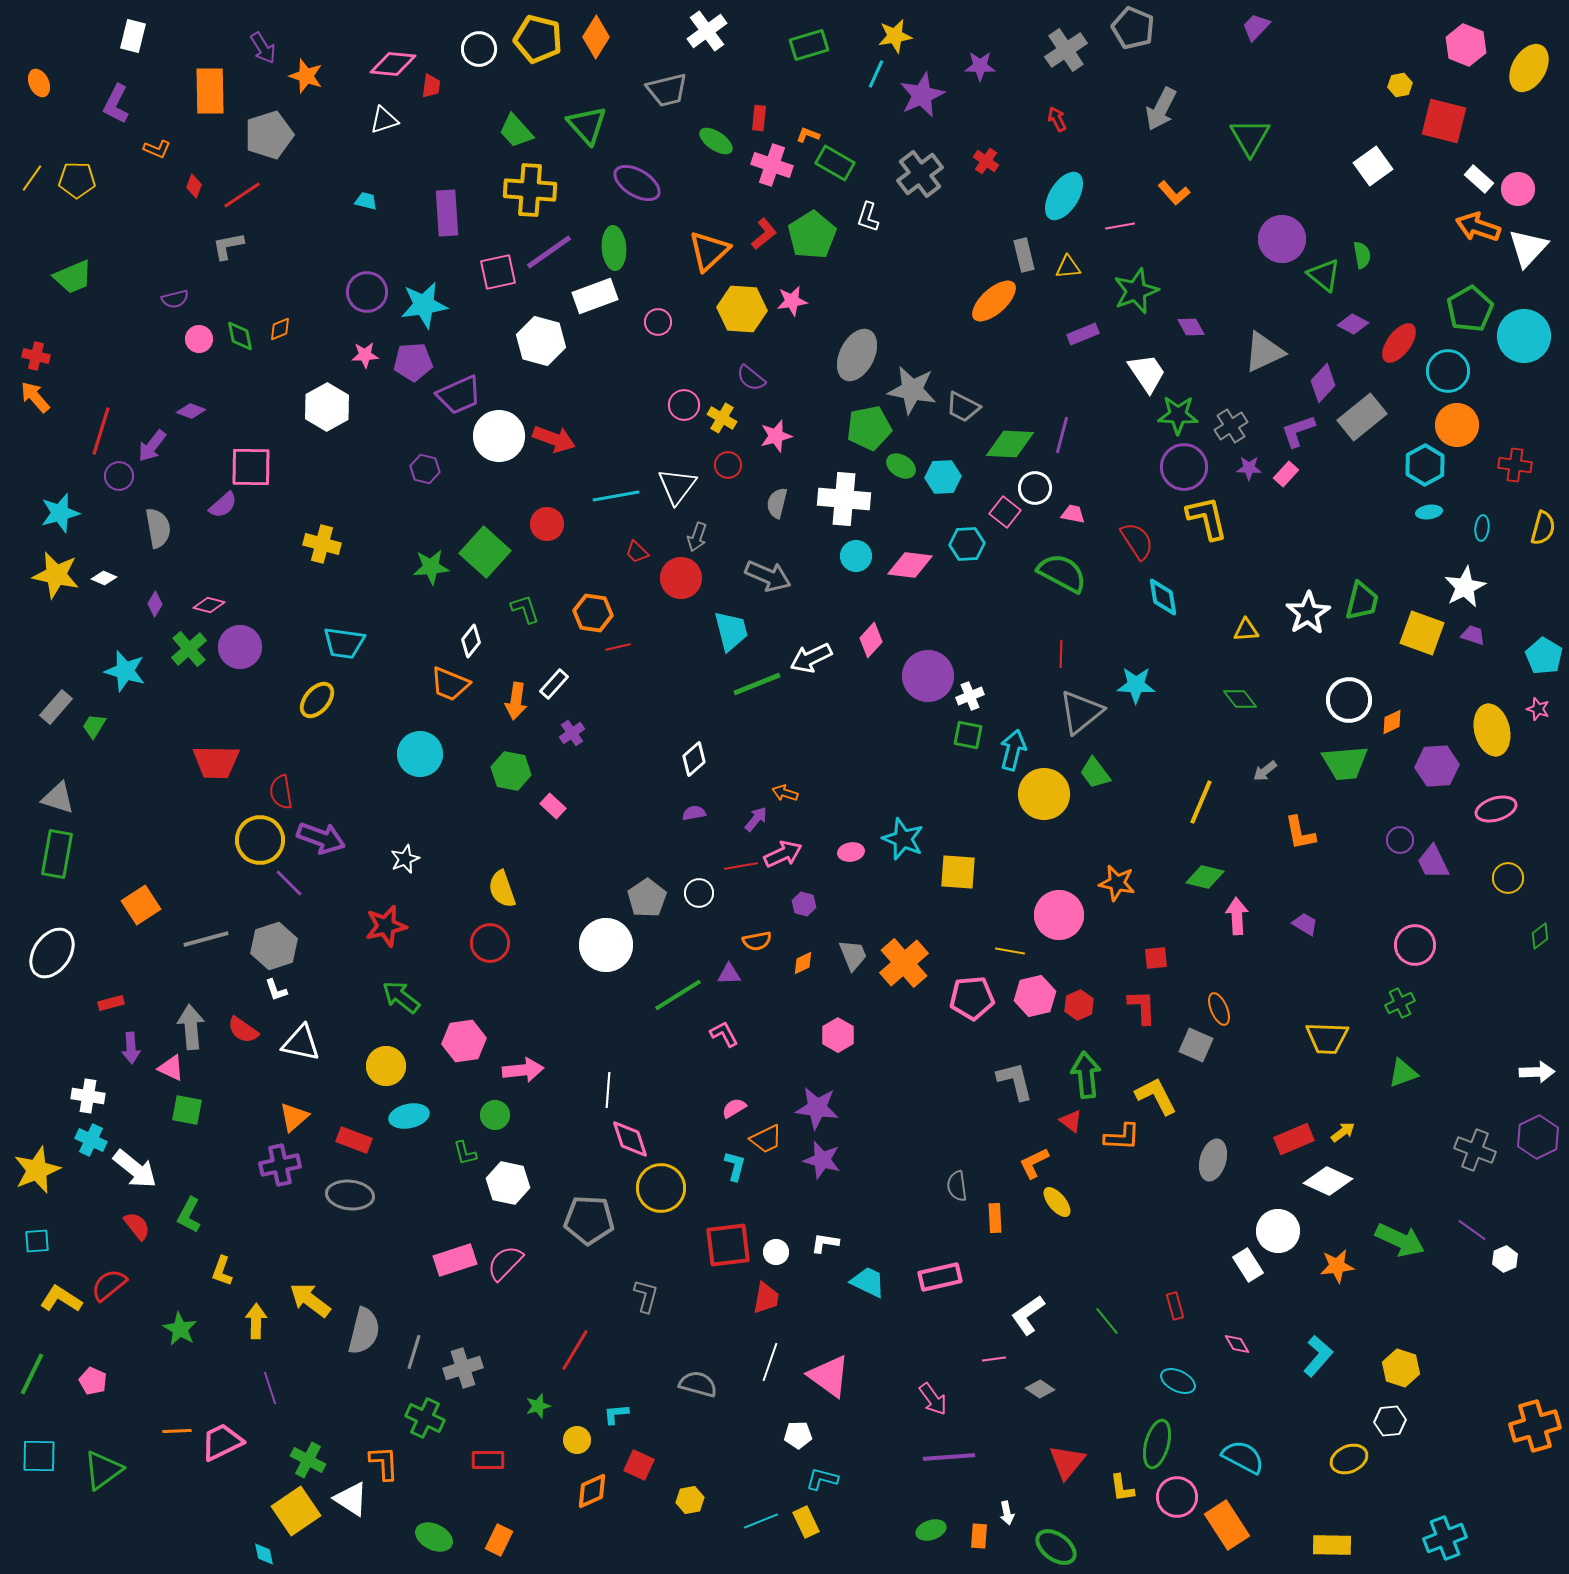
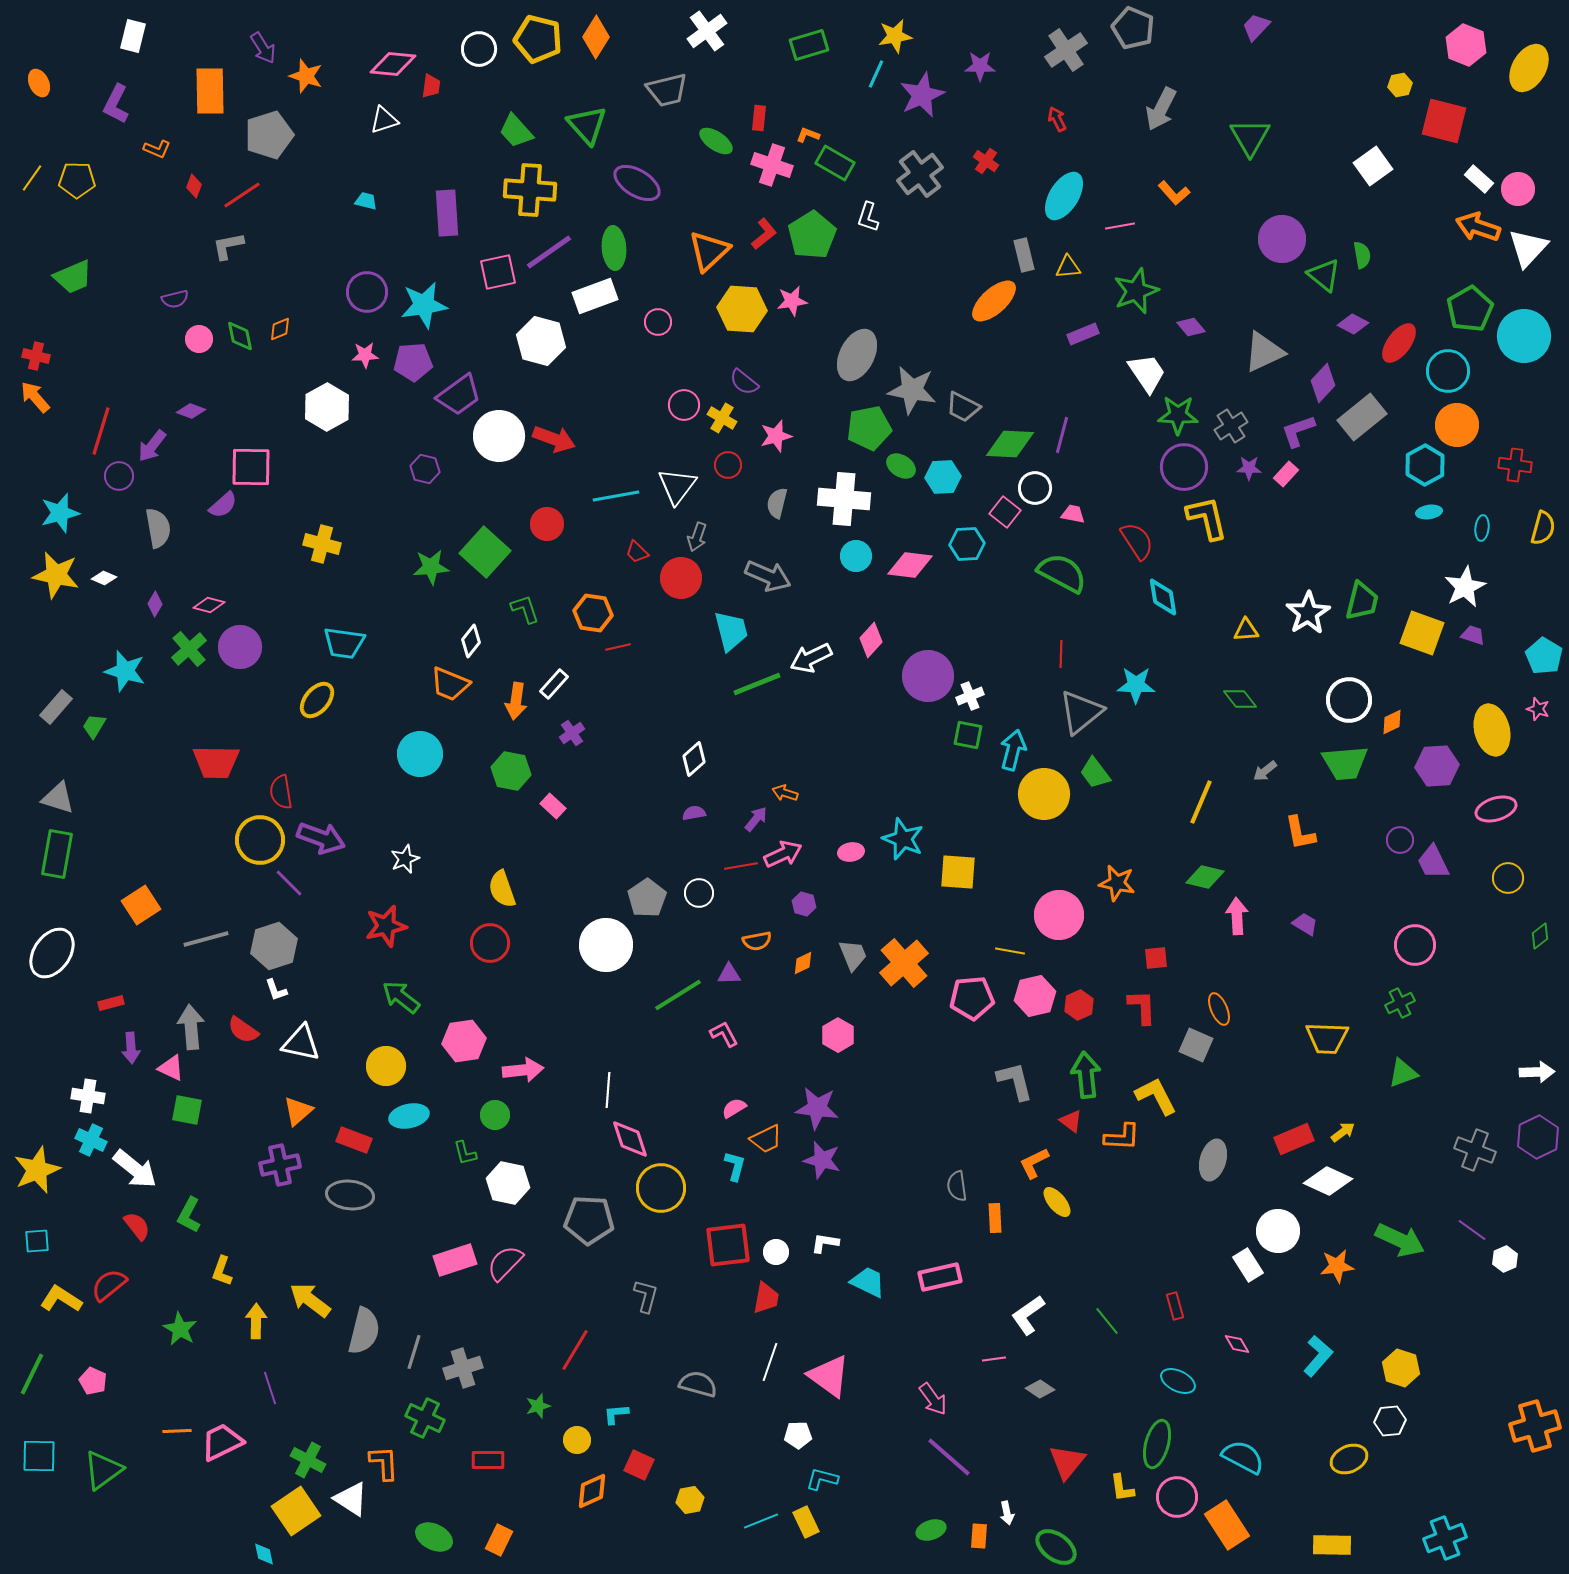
purple diamond at (1191, 327): rotated 12 degrees counterclockwise
purple semicircle at (751, 378): moved 7 px left, 4 px down
purple trapezoid at (459, 395): rotated 12 degrees counterclockwise
orange triangle at (294, 1117): moved 4 px right, 6 px up
purple line at (949, 1457): rotated 45 degrees clockwise
